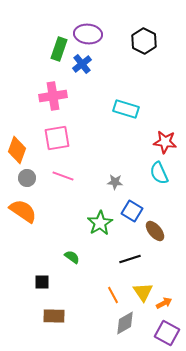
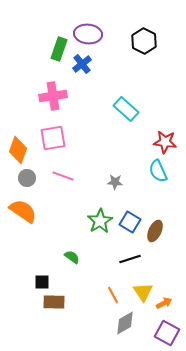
cyan rectangle: rotated 25 degrees clockwise
pink square: moved 4 px left
orange diamond: moved 1 px right
cyan semicircle: moved 1 px left, 2 px up
blue square: moved 2 px left, 11 px down
green star: moved 2 px up
brown ellipse: rotated 65 degrees clockwise
brown rectangle: moved 14 px up
